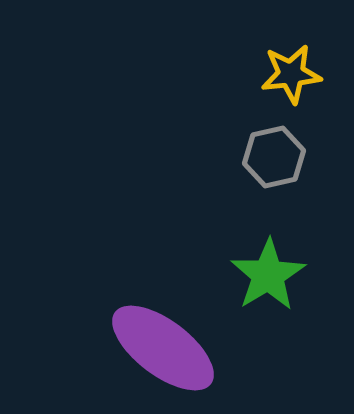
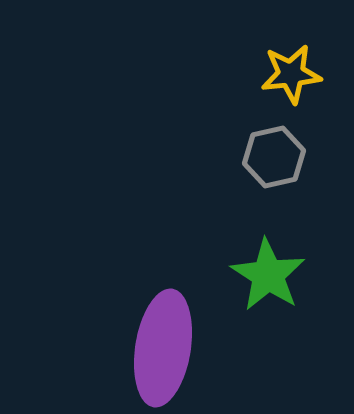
green star: rotated 8 degrees counterclockwise
purple ellipse: rotated 62 degrees clockwise
